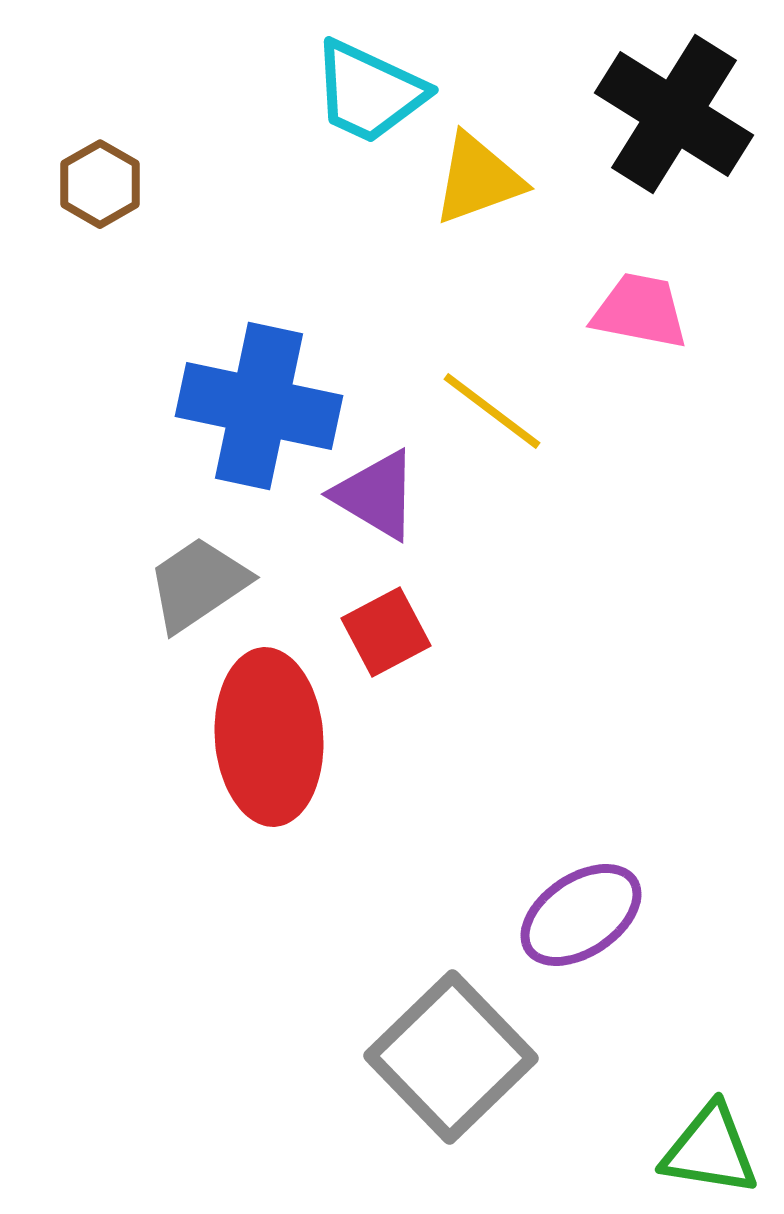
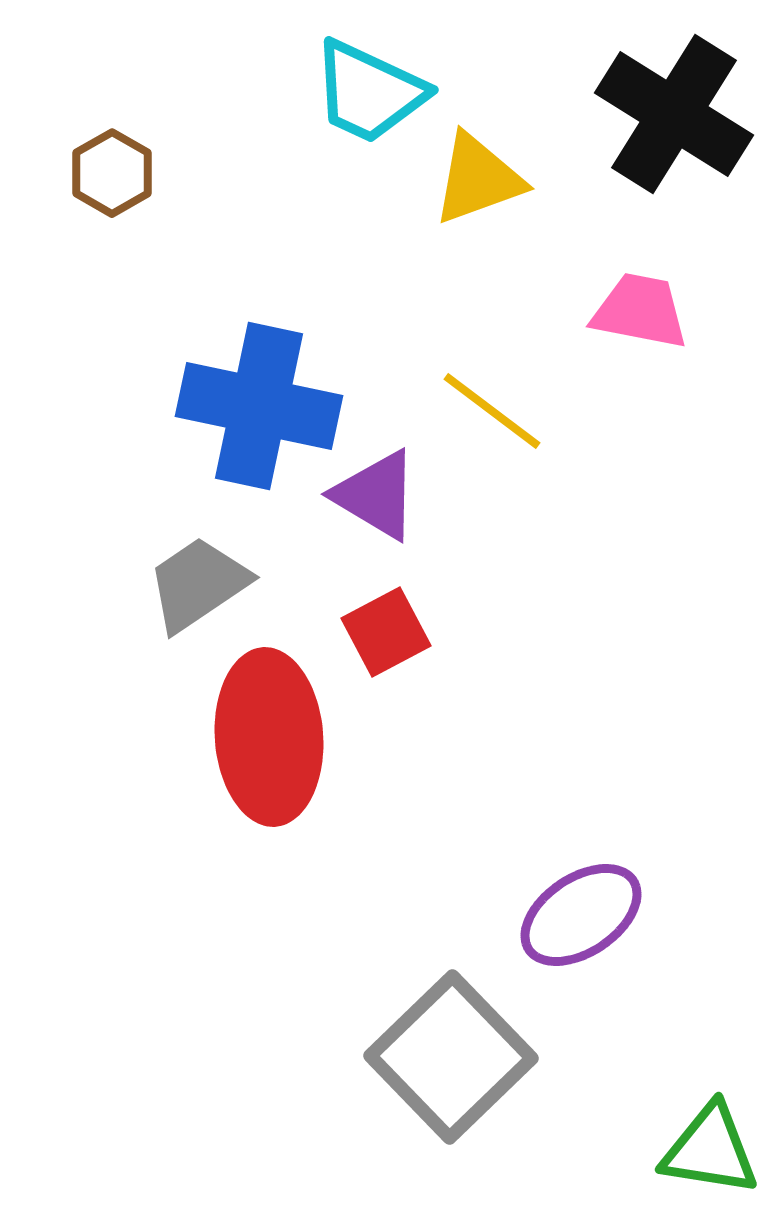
brown hexagon: moved 12 px right, 11 px up
